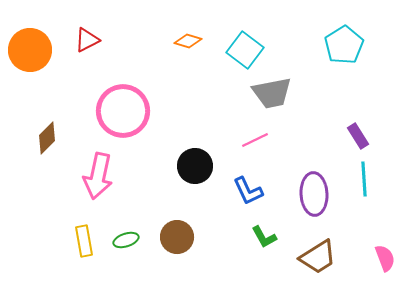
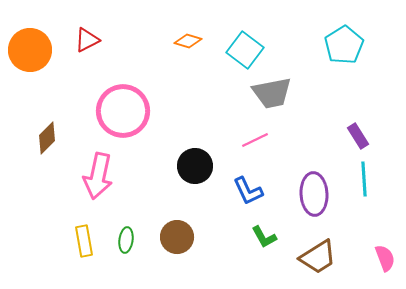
green ellipse: rotated 65 degrees counterclockwise
